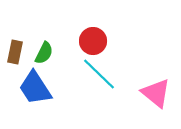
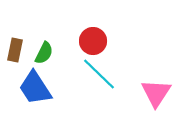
brown rectangle: moved 2 px up
pink triangle: rotated 24 degrees clockwise
